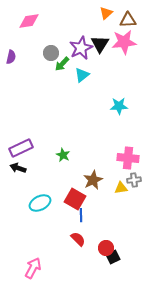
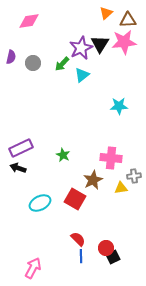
gray circle: moved 18 px left, 10 px down
pink cross: moved 17 px left
gray cross: moved 4 px up
blue line: moved 41 px down
